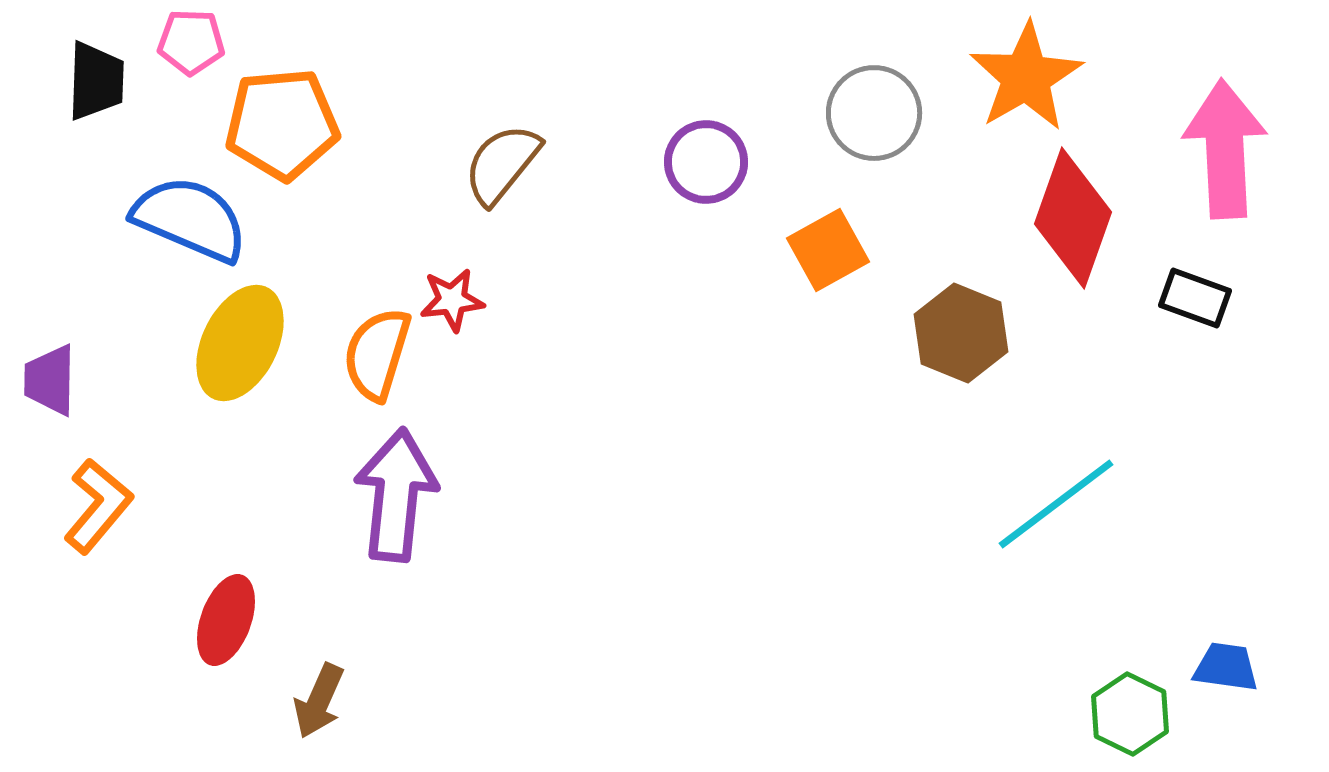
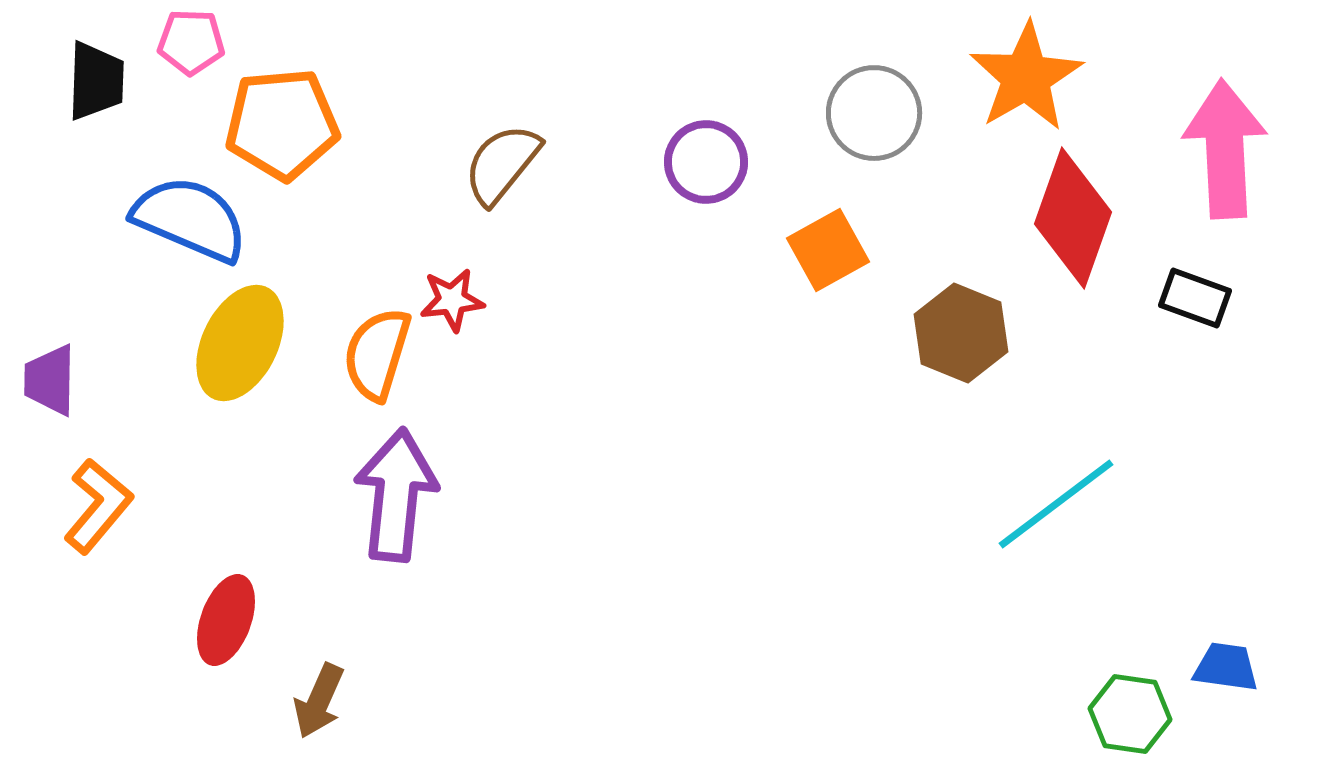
green hexagon: rotated 18 degrees counterclockwise
